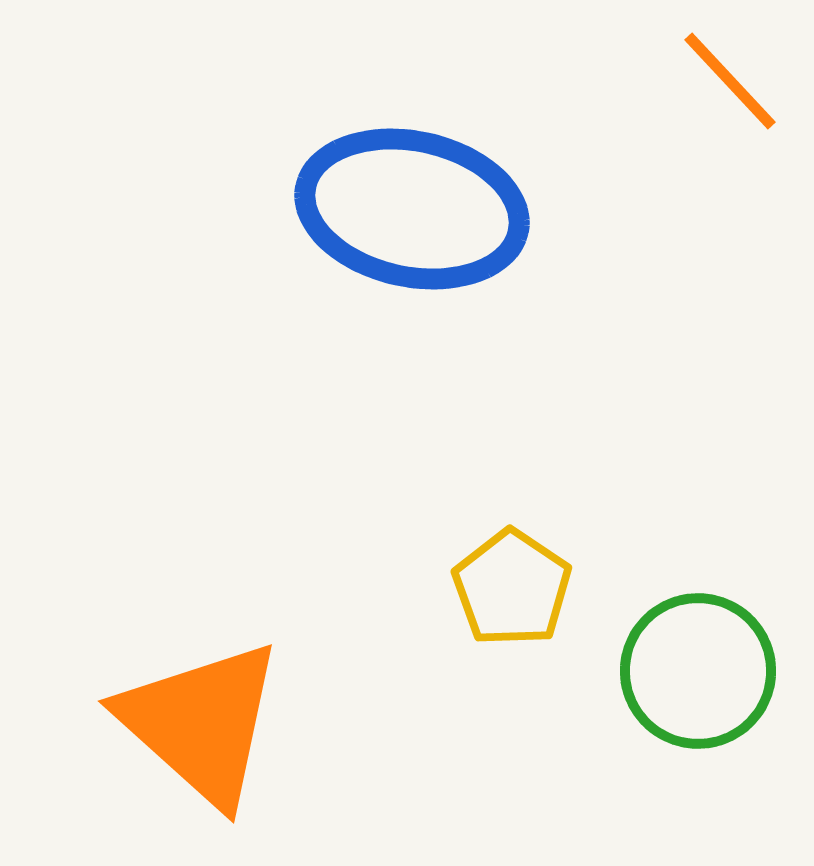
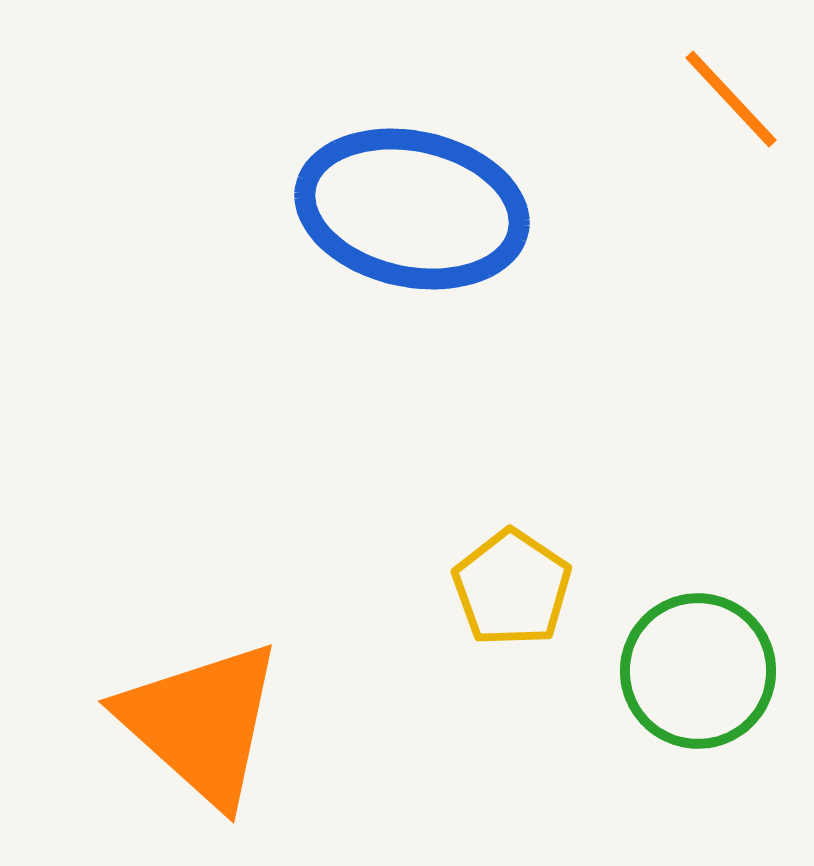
orange line: moved 1 px right, 18 px down
